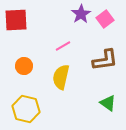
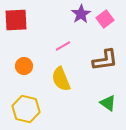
yellow semicircle: moved 2 px down; rotated 35 degrees counterclockwise
